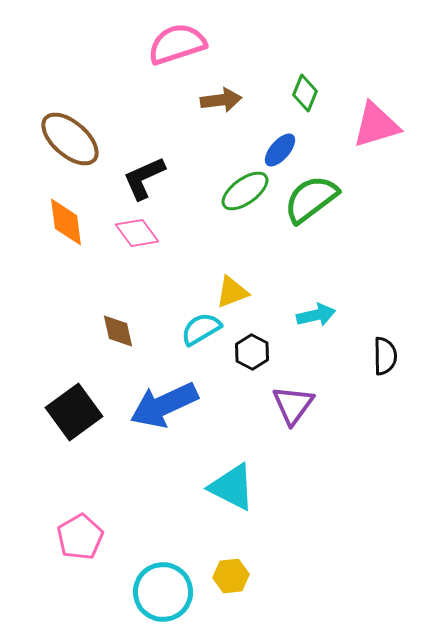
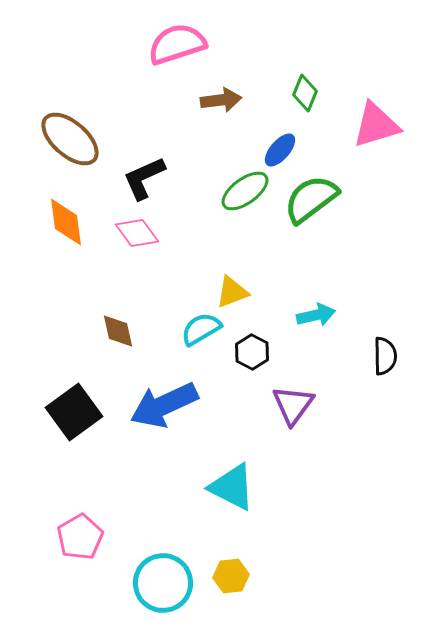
cyan circle: moved 9 px up
